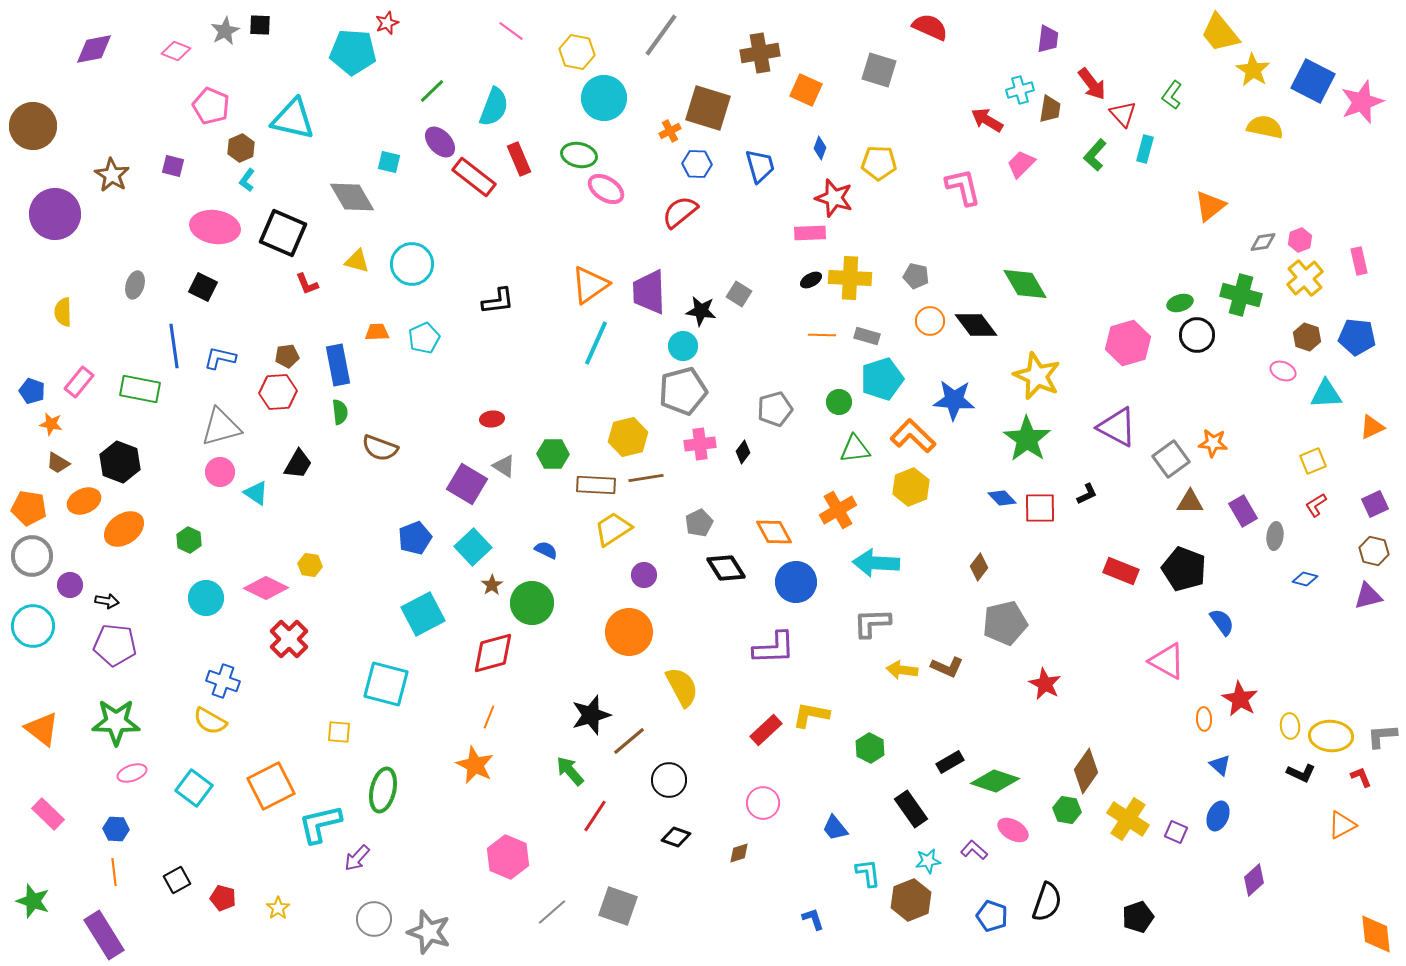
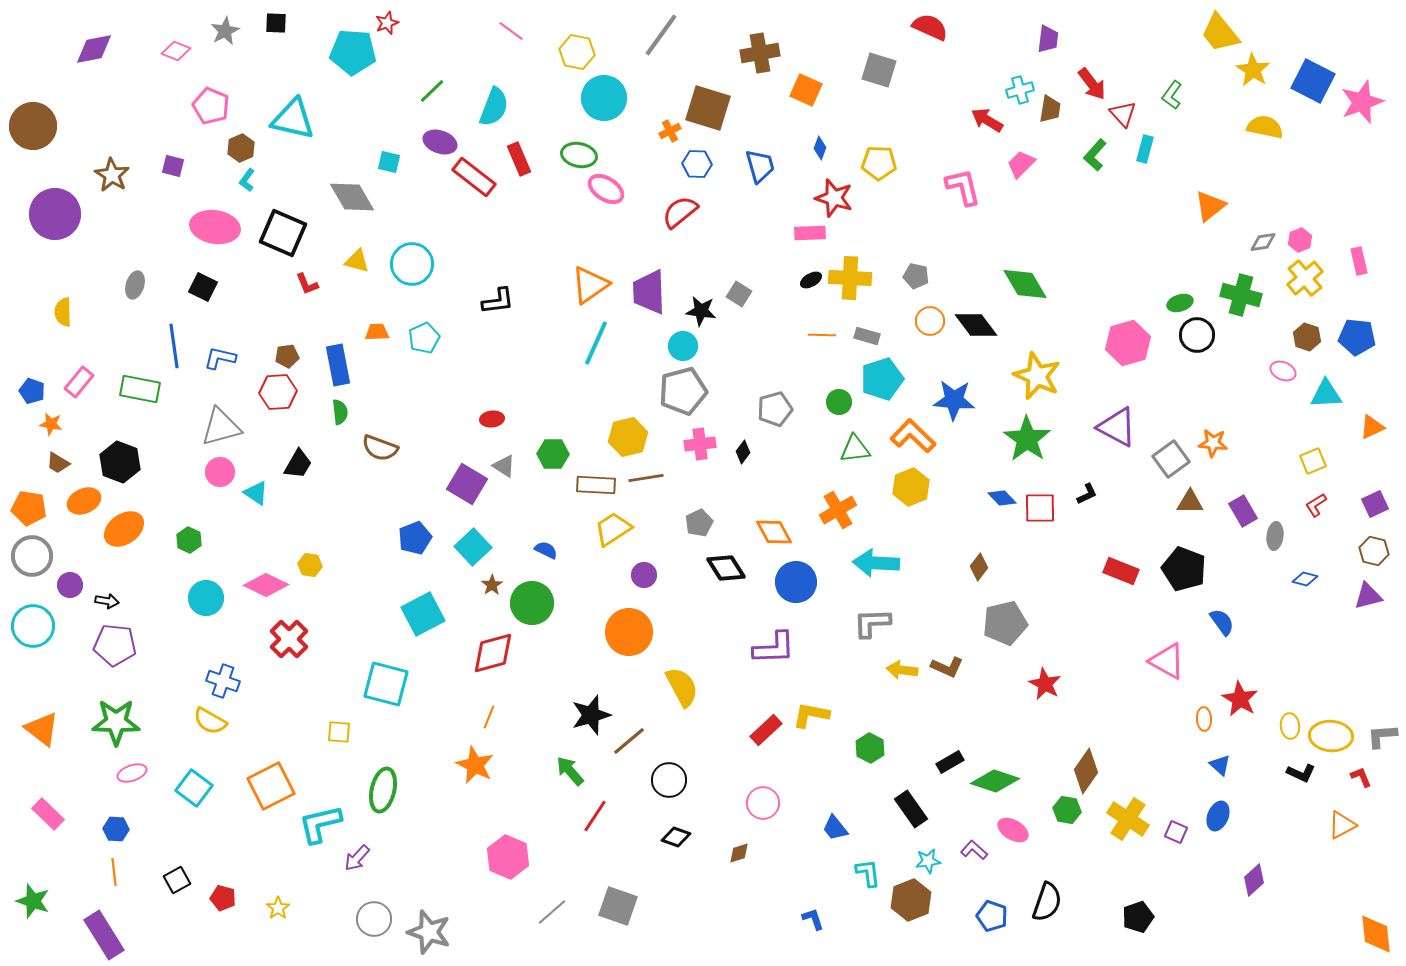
black square at (260, 25): moved 16 px right, 2 px up
purple ellipse at (440, 142): rotated 28 degrees counterclockwise
pink diamond at (266, 588): moved 3 px up
